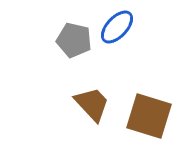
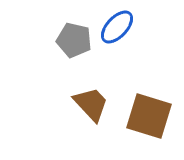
brown trapezoid: moved 1 px left
